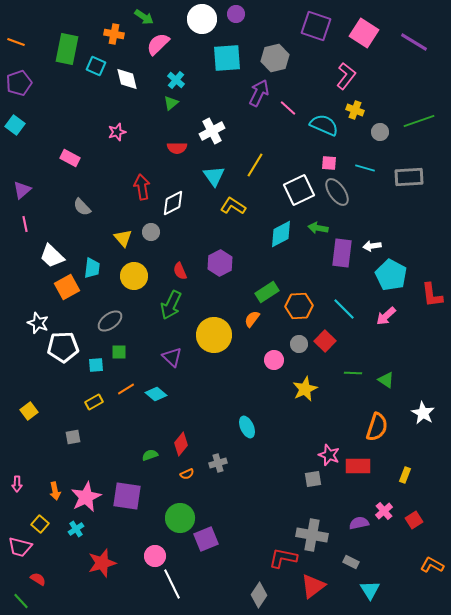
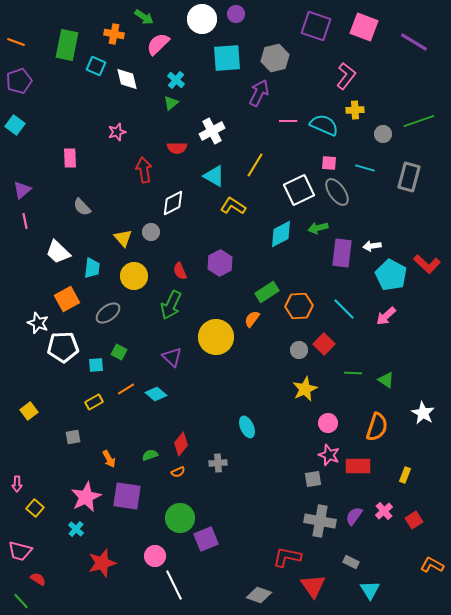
pink square at (364, 33): moved 6 px up; rotated 12 degrees counterclockwise
green rectangle at (67, 49): moved 4 px up
purple pentagon at (19, 83): moved 2 px up
pink line at (288, 108): moved 13 px down; rotated 42 degrees counterclockwise
yellow cross at (355, 110): rotated 24 degrees counterclockwise
gray circle at (380, 132): moved 3 px right, 2 px down
pink rectangle at (70, 158): rotated 60 degrees clockwise
cyan triangle at (214, 176): rotated 25 degrees counterclockwise
gray rectangle at (409, 177): rotated 72 degrees counterclockwise
red arrow at (142, 187): moved 2 px right, 17 px up
pink line at (25, 224): moved 3 px up
green arrow at (318, 228): rotated 24 degrees counterclockwise
white trapezoid at (52, 256): moved 6 px right, 4 px up
orange square at (67, 287): moved 12 px down
red L-shape at (432, 295): moved 5 px left, 31 px up; rotated 40 degrees counterclockwise
gray ellipse at (110, 321): moved 2 px left, 8 px up
yellow circle at (214, 335): moved 2 px right, 2 px down
red square at (325, 341): moved 1 px left, 3 px down
gray circle at (299, 344): moved 6 px down
green square at (119, 352): rotated 28 degrees clockwise
pink circle at (274, 360): moved 54 px right, 63 px down
gray cross at (218, 463): rotated 12 degrees clockwise
orange semicircle at (187, 474): moved 9 px left, 2 px up
orange arrow at (55, 491): moved 54 px right, 32 px up; rotated 18 degrees counterclockwise
purple semicircle at (359, 523): moved 5 px left, 7 px up; rotated 42 degrees counterclockwise
yellow square at (40, 524): moved 5 px left, 16 px up
cyan cross at (76, 529): rotated 14 degrees counterclockwise
gray cross at (312, 535): moved 8 px right, 14 px up
pink trapezoid at (20, 547): moved 4 px down
red L-shape at (283, 558): moved 4 px right, 1 px up
white line at (172, 584): moved 2 px right, 1 px down
red triangle at (313, 586): rotated 28 degrees counterclockwise
gray diamond at (259, 595): rotated 75 degrees clockwise
